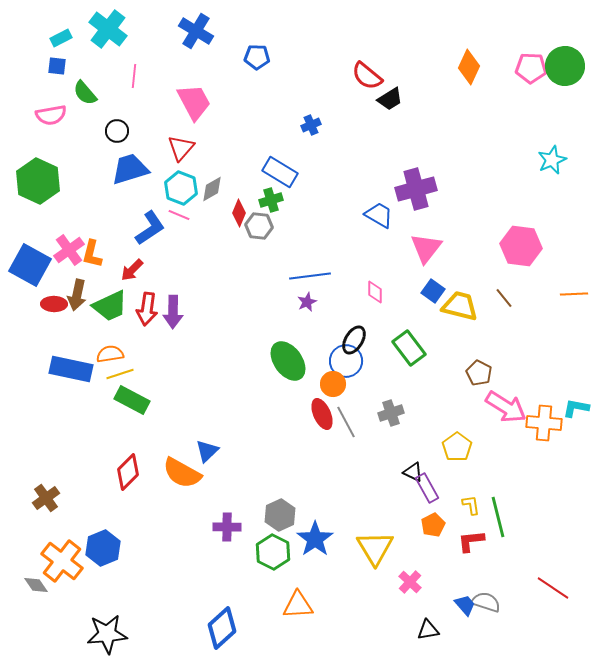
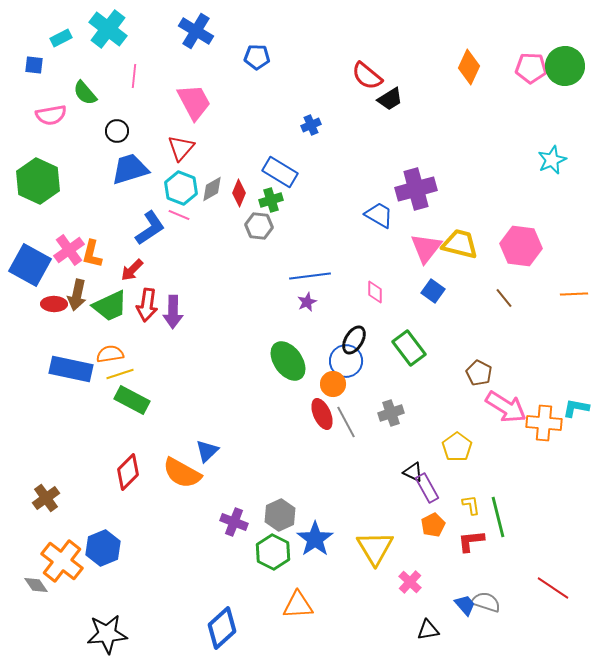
blue square at (57, 66): moved 23 px left, 1 px up
red diamond at (239, 213): moved 20 px up
yellow trapezoid at (460, 306): moved 62 px up
red arrow at (147, 309): moved 4 px up
purple cross at (227, 527): moved 7 px right, 5 px up; rotated 20 degrees clockwise
